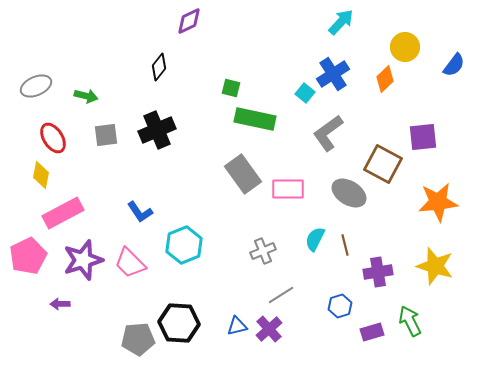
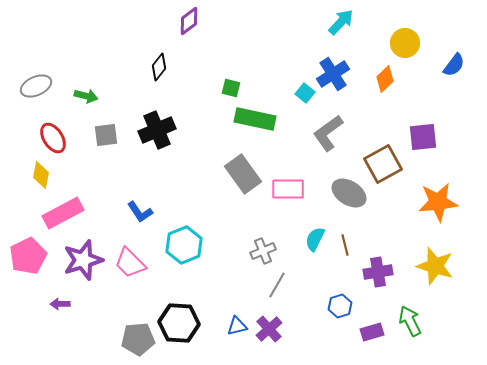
purple diamond at (189, 21): rotated 12 degrees counterclockwise
yellow circle at (405, 47): moved 4 px up
brown square at (383, 164): rotated 33 degrees clockwise
gray line at (281, 295): moved 4 px left, 10 px up; rotated 28 degrees counterclockwise
